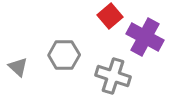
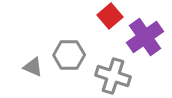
purple cross: rotated 27 degrees clockwise
gray hexagon: moved 5 px right
gray triangle: moved 15 px right; rotated 20 degrees counterclockwise
